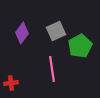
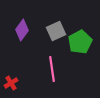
purple diamond: moved 3 px up
green pentagon: moved 4 px up
red cross: rotated 24 degrees counterclockwise
